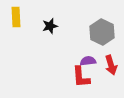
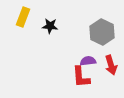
yellow rectangle: moved 7 px right; rotated 24 degrees clockwise
black star: rotated 21 degrees clockwise
